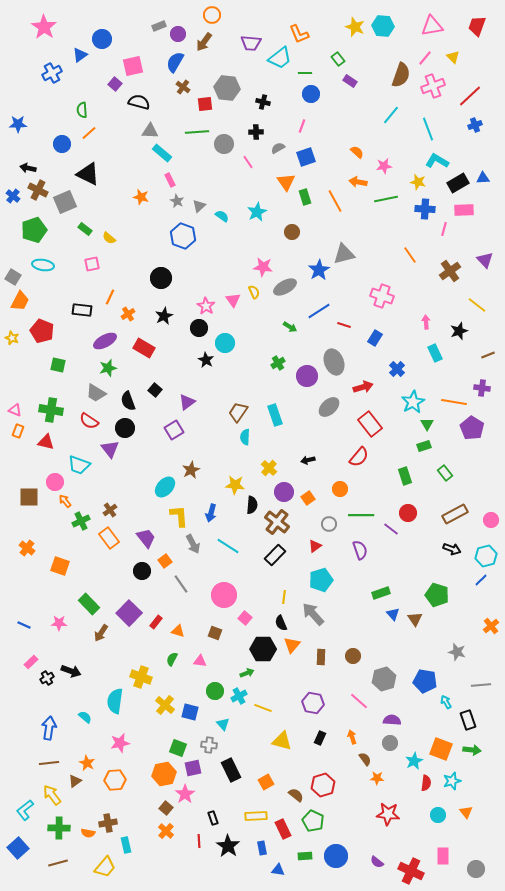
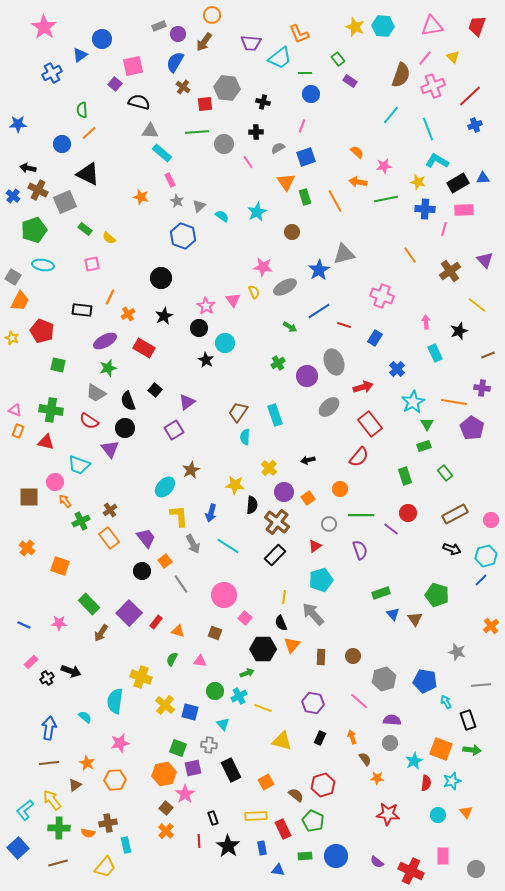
brown triangle at (75, 781): moved 4 px down
yellow arrow at (52, 795): moved 5 px down
